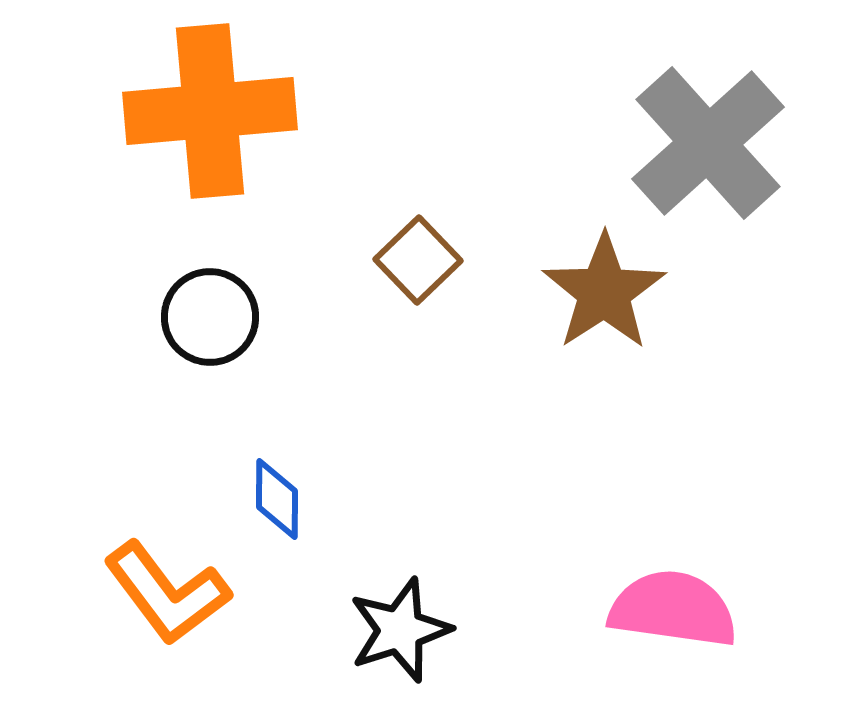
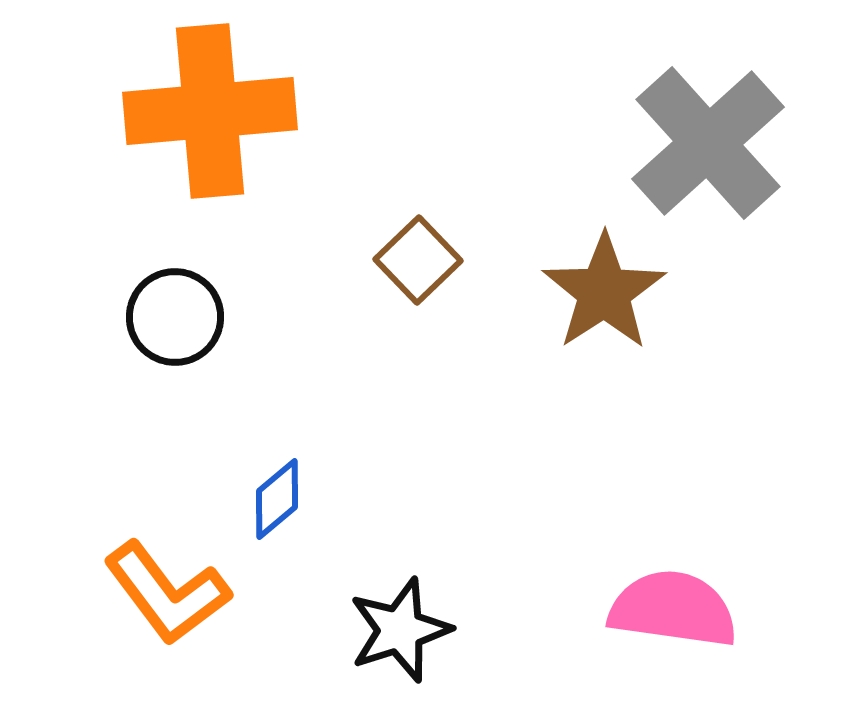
black circle: moved 35 px left
blue diamond: rotated 50 degrees clockwise
